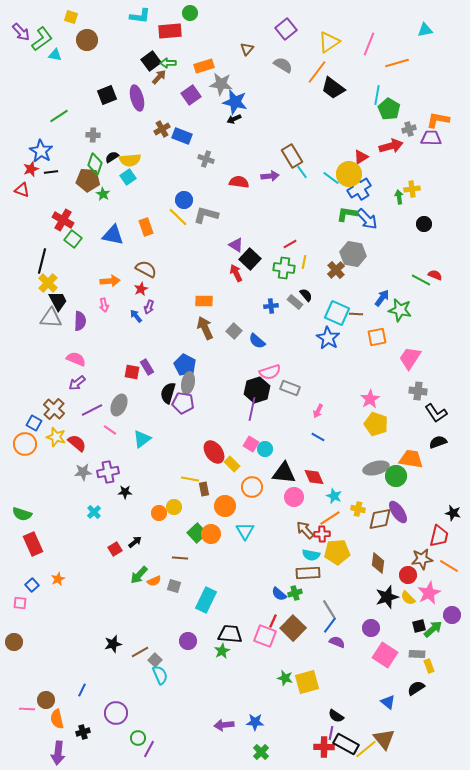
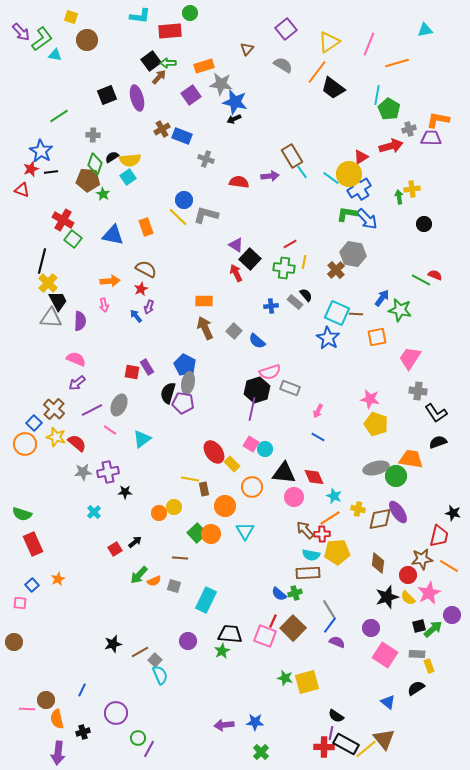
pink star at (370, 399): rotated 30 degrees counterclockwise
blue square at (34, 423): rotated 14 degrees clockwise
